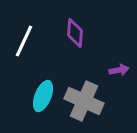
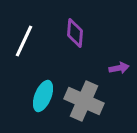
purple arrow: moved 2 px up
